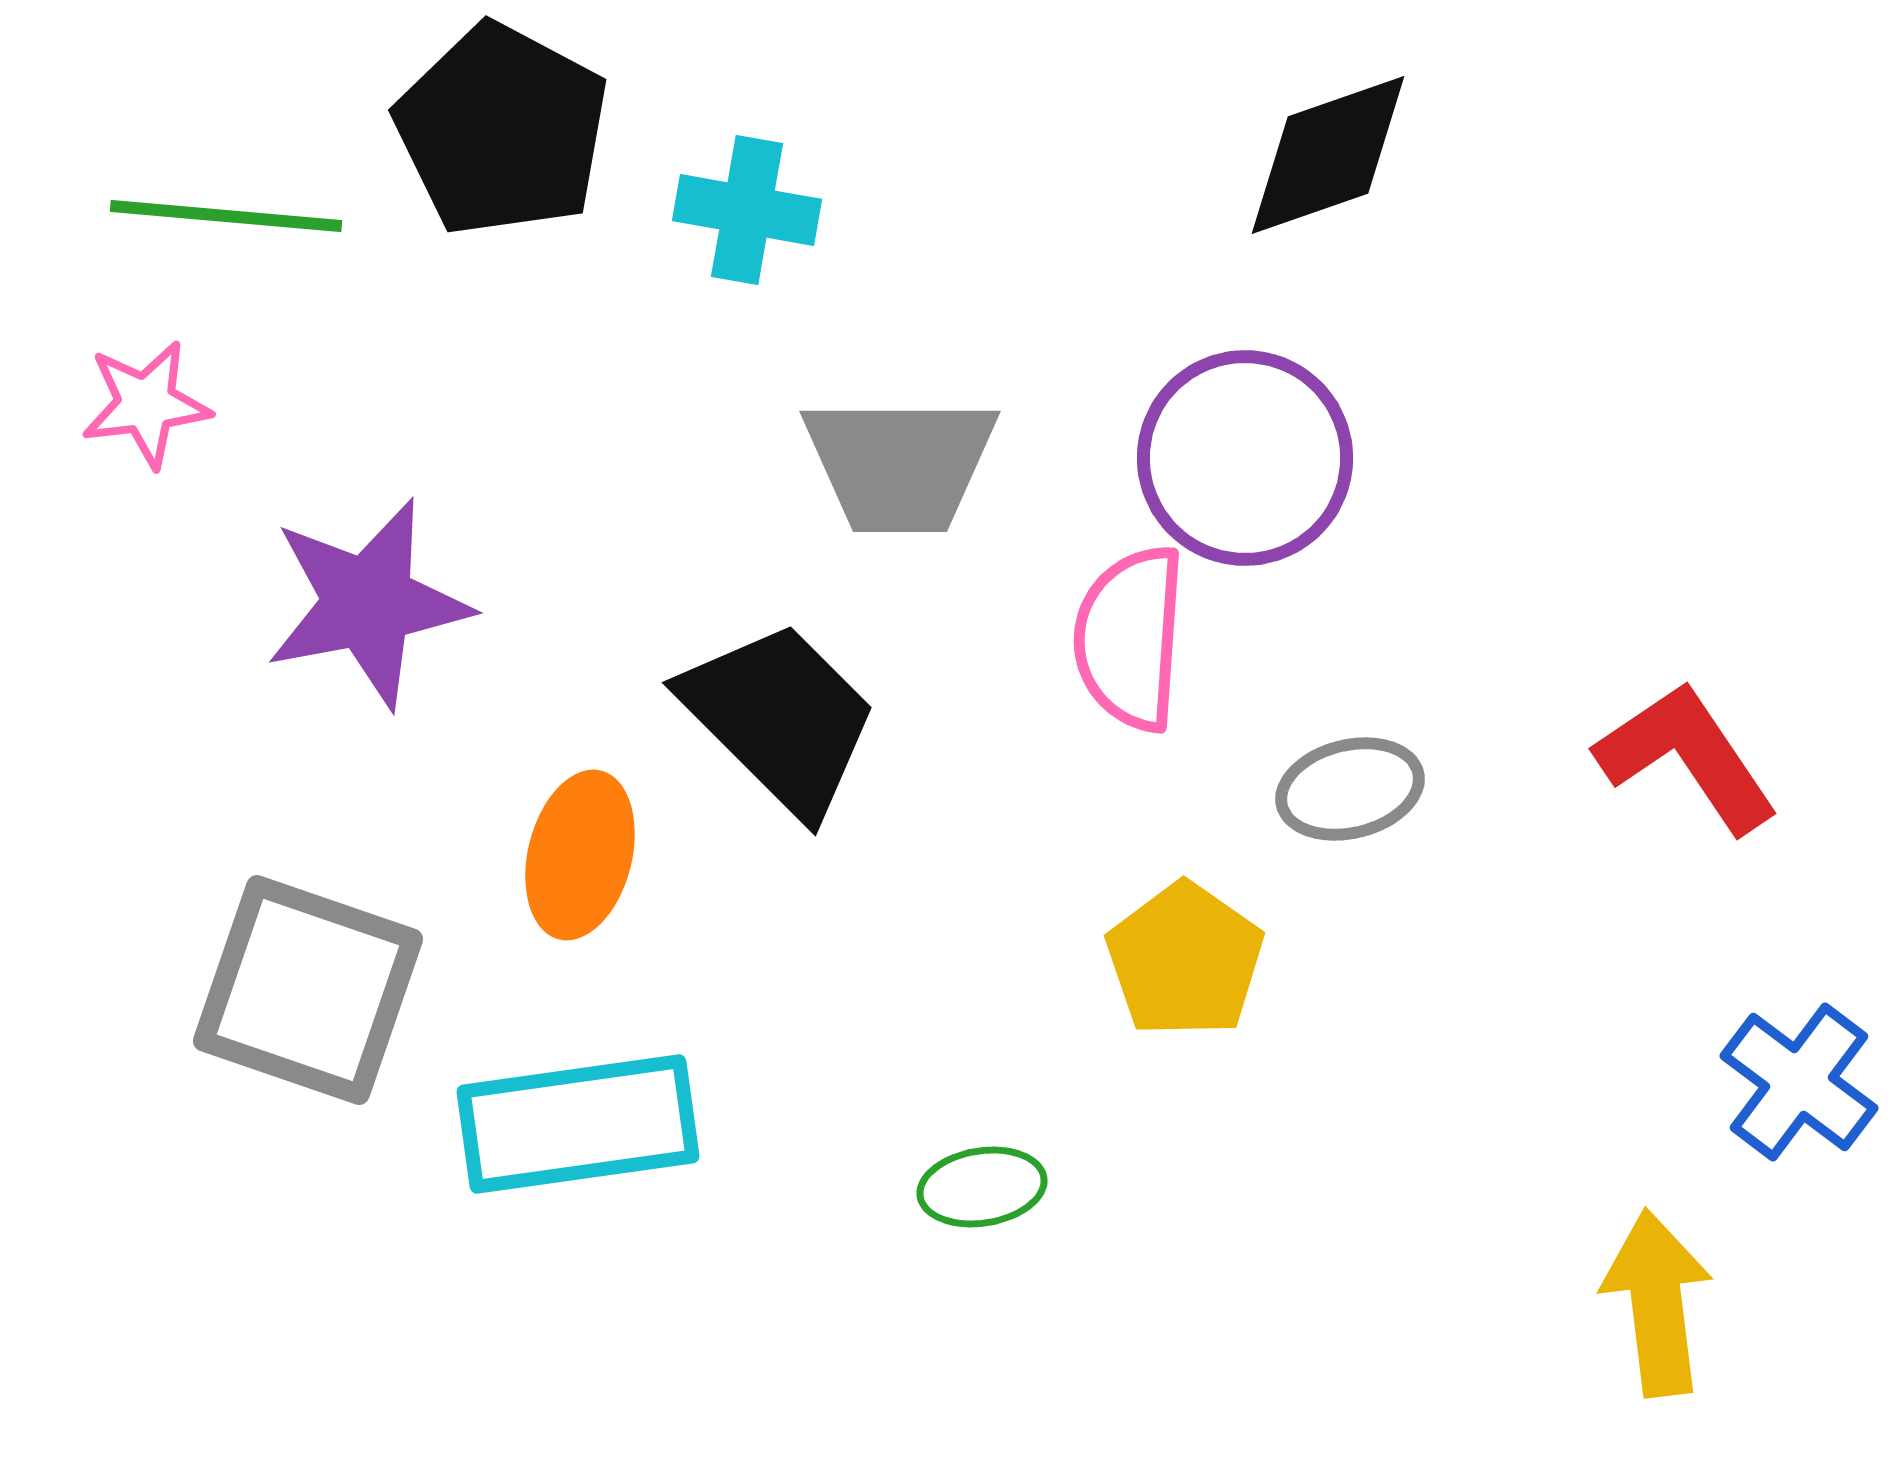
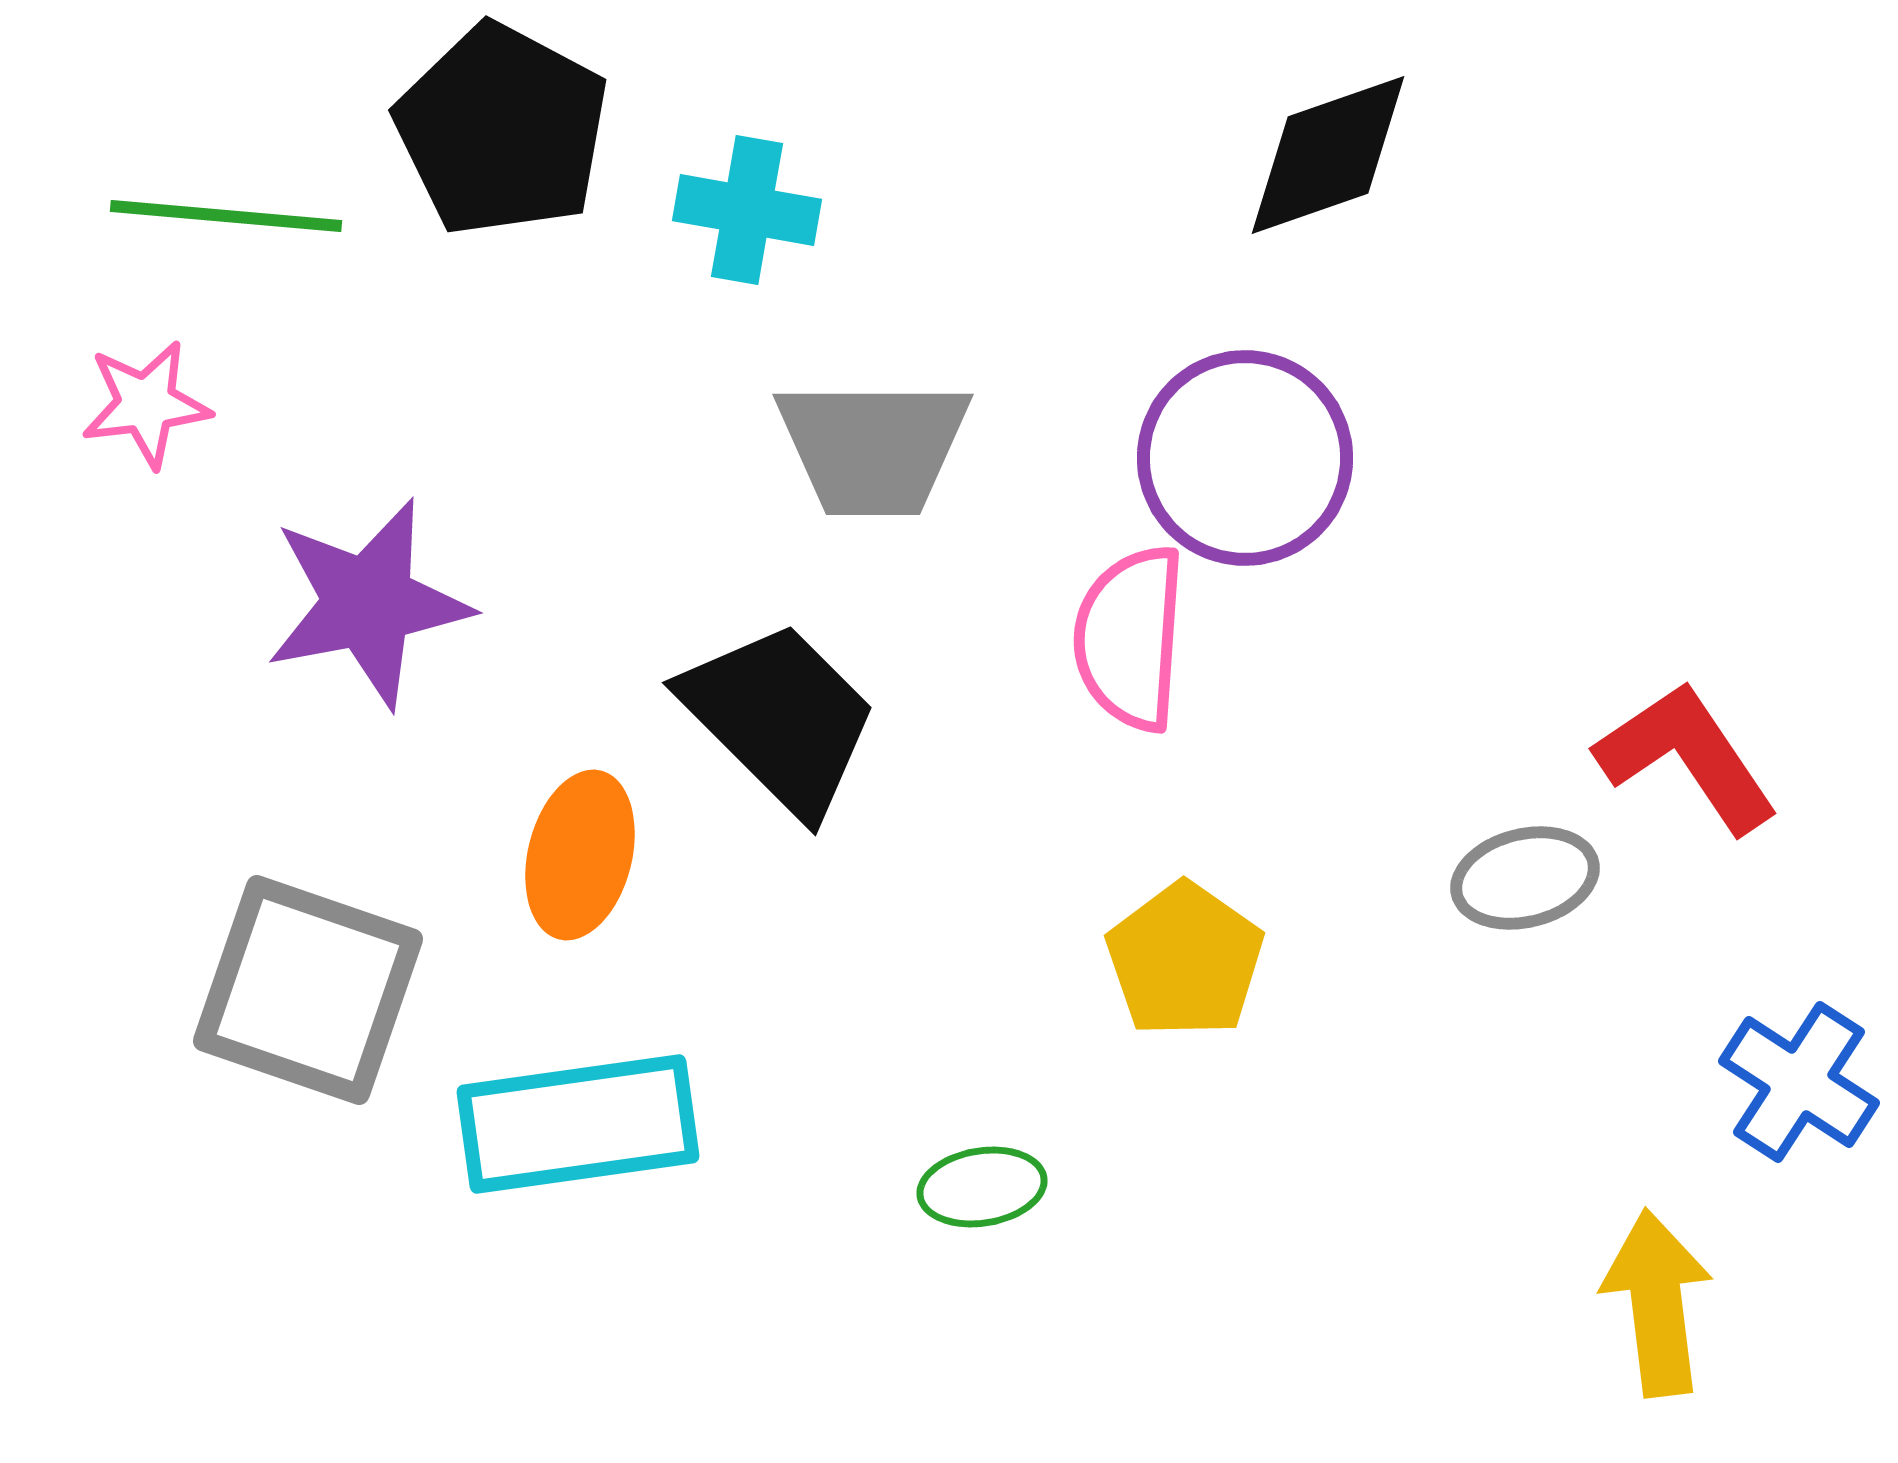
gray trapezoid: moved 27 px left, 17 px up
gray ellipse: moved 175 px right, 89 px down
blue cross: rotated 4 degrees counterclockwise
